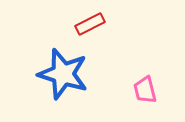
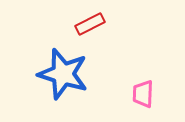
pink trapezoid: moved 2 px left, 4 px down; rotated 16 degrees clockwise
